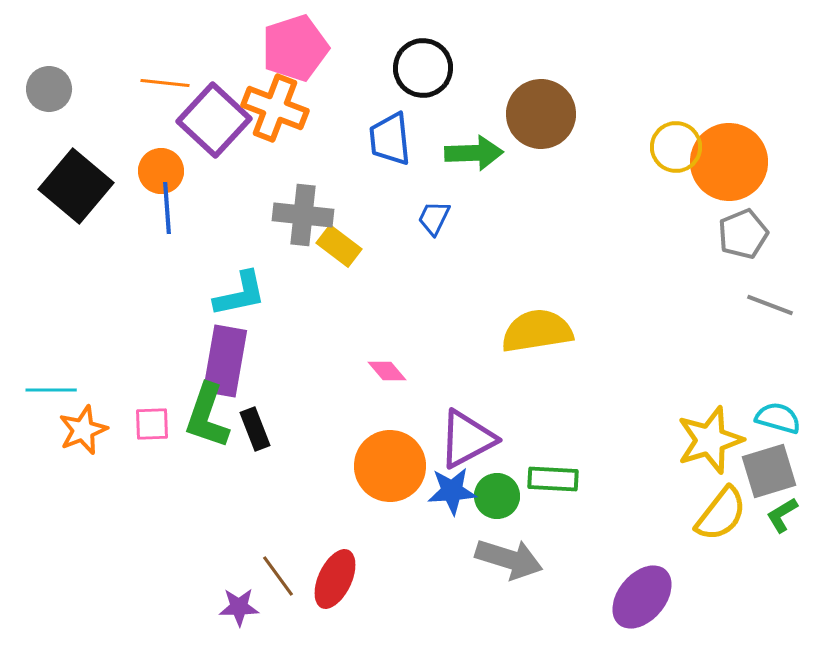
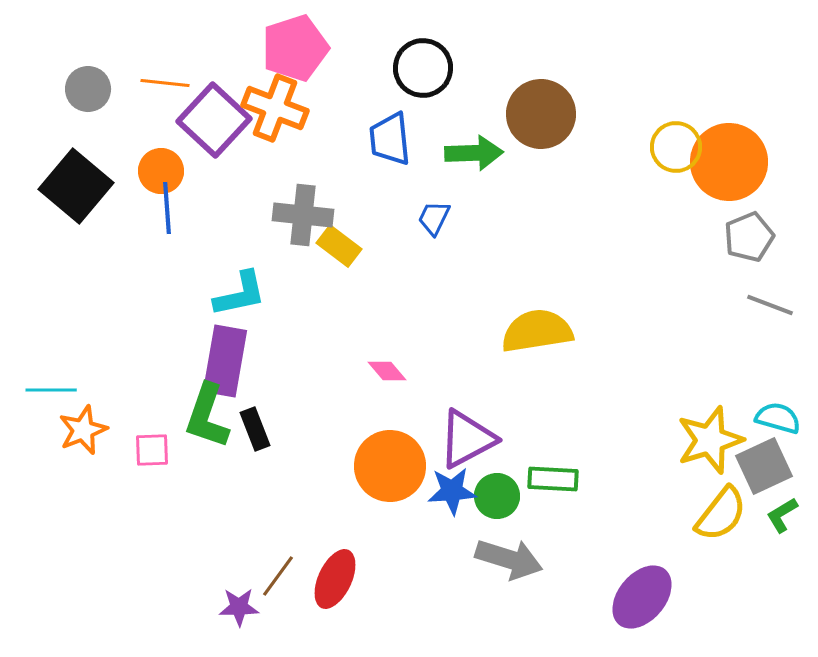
gray circle at (49, 89): moved 39 px right
gray pentagon at (743, 234): moved 6 px right, 3 px down
pink square at (152, 424): moved 26 px down
gray square at (769, 471): moved 5 px left, 5 px up; rotated 8 degrees counterclockwise
brown line at (278, 576): rotated 72 degrees clockwise
